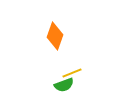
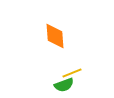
orange diamond: rotated 24 degrees counterclockwise
